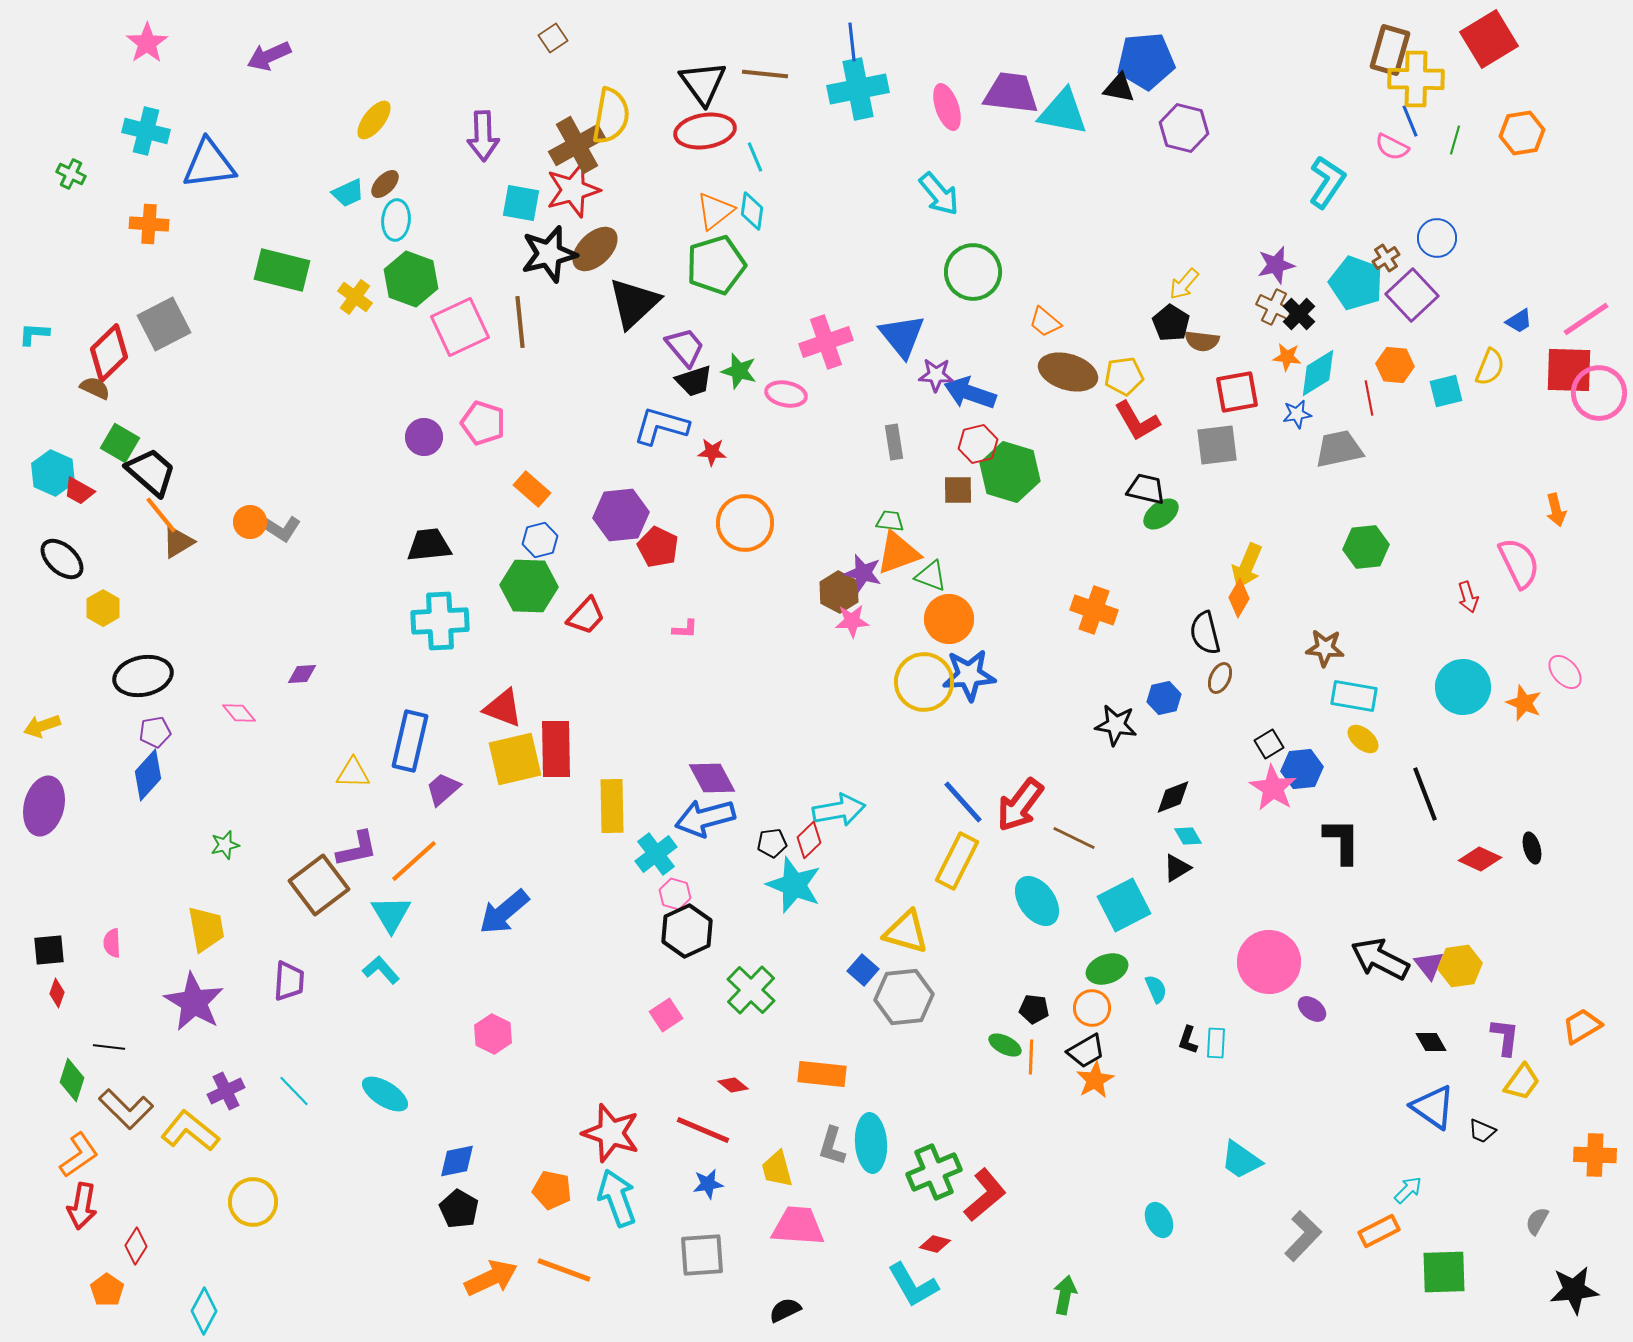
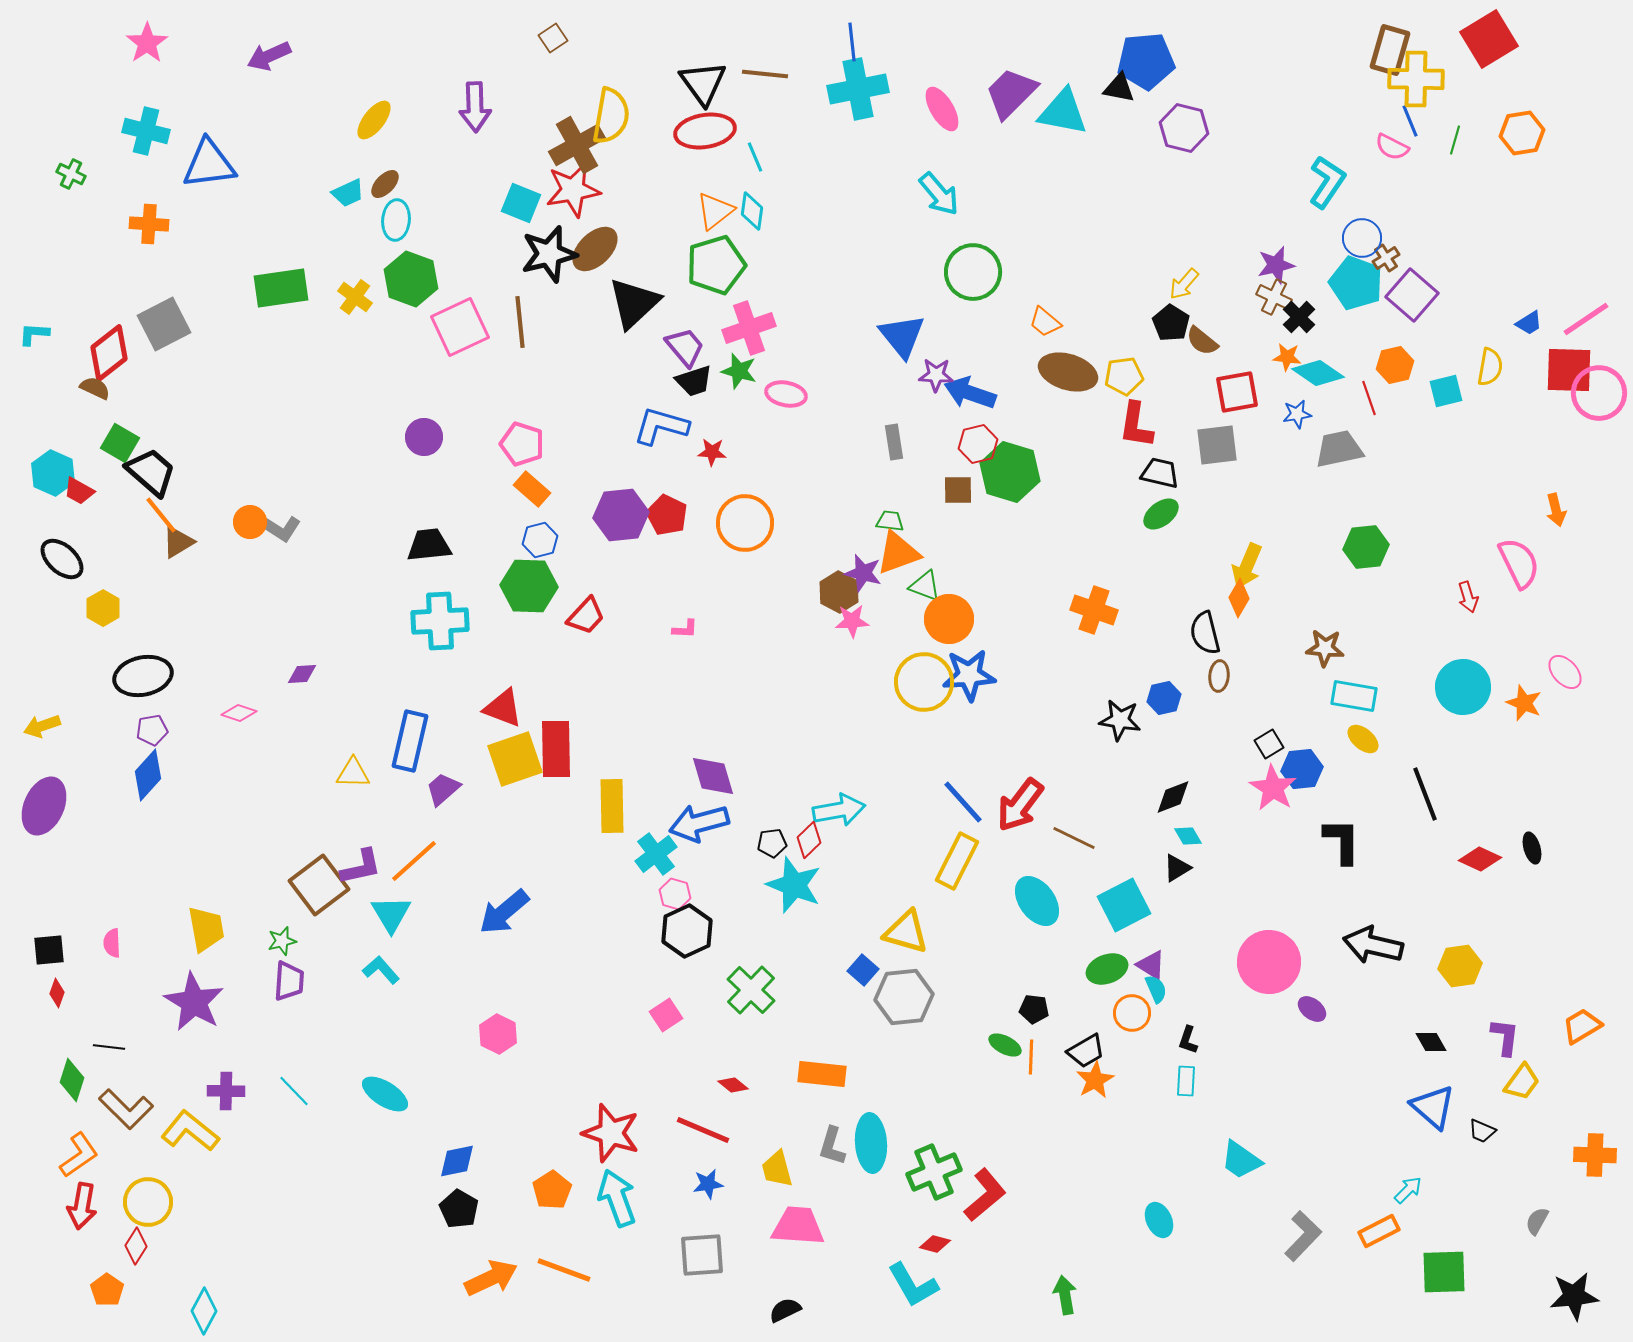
purple trapezoid at (1011, 93): rotated 52 degrees counterclockwise
pink ellipse at (947, 107): moved 5 px left, 2 px down; rotated 12 degrees counterclockwise
purple arrow at (483, 136): moved 8 px left, 29 px up
red star at (573, 190): rotated 6 degrees clockwise
cyan square at (521, 203): rotated 12 degrees clockwise
blue circle at (1437, 238): moved 75 px left
green rectangle at (282, 270): moved 1 px left, 18 px down; rotated 22 degrees counterclockwise
purple square at (1412, 295): rotated 6 degrees counterclockwise
brown cross at (1274, 307): moved 10 px up
black cross at (1299, 314): moved 3 px down
blue trapezoid at (1519, 321): moved 10 px right, 2 px down
brown semicircle at (1202, 341): rotated 32 degrees clockwise
pink cross at (826, 342): moved 77 px left, 14 px up
red diamond at (109, 353): rotated 6 degrees clockwise
orange hexagon at (1395, 365): rotated 18 degrees counterclockwise
yellow semicircle at (1490, 367): rotated 12 degrees counterclockwise
cyan diamond at (1318, 373): rotated 66 degrees clockwise
red line at (1369, 398): rotated 8 degrees counterclockwise
red L-shape at (1137, 421): moved 1 px left, 4 px down; rotated 39 degrees clockwise
pink pentagon at (483, 423): moved 39 px right, 21 px down
black trapezoid at (1146, 489): moved 14 px right, 16 px up
red pentagon at (658, 547): moved 9 px right, 32 px up
green triangle at (931, 576): moved 6 px left, 10 px down
brown ellipse at (1220, 678): moved 1 px left, 2 px up; rotated 20 degrees counterclockwise
pink diamond at (239, 713): rotated 32 degrees counterclockwise
black star at (1116, 725): moved 4 px right, 5 px up
purple pentagon at (155, 732): moved 3 px left, 2 px up
yellow square at (515, 759): rotated 6 degrees counterclockwise
purple diamond at (712, 778): moved 1 px right, 2 px up; rotated 12 degrees clockwise
purple ellipse at (44, 806): rotated 10 degrees clockwise
blue arrow at (705, 818): moved 6 px left, 5 px down
green star at (225, 845): moved 57 px right, 96 px down
purple L-shape at (357, 849): moved 4 px right, 18 px down
black arrow at (1380, 959): moved 7 px left, 14 px up; rotated 14 degrees counterclockwise
purple triangle at (1429, 965): moved 278 px left; rotated 20 degrees counterclockwise
orange circle at (1092, 1008): moved 40 px right, 5 px down
pink hexagon at (493, 1034): moved 5 px right
cyan rectangle at (1216, 1043): moved 30 px left, 38 px down
purple cross at (226, 1091): rotated 27 degrees clockwise
blue triangle at (1433, 1107): rotated 6 degrees clockwise
orange pentagon at (552, 1190): rotated 27 degrees clockwise
yellow circle at (253, 1202): moved 105 px left
black star at (1574, 1290): moved 6 px down
green arrow at (1065, 1295): rotated 21 degrees counterclockwise
